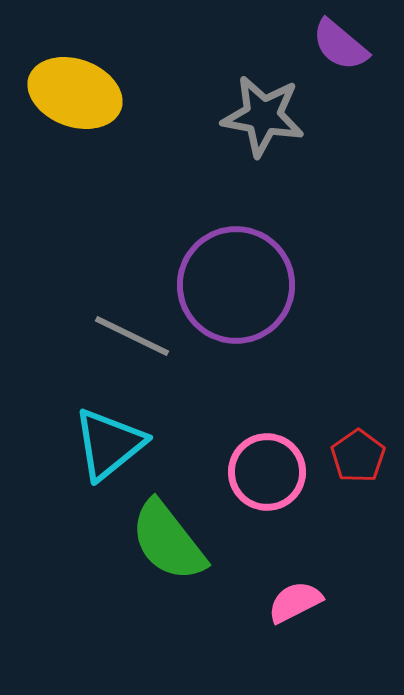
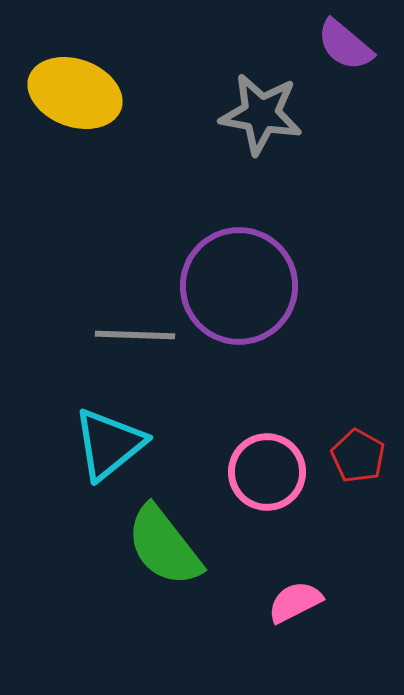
purple semicircle: moved 5 px right
gray star: moved 2 px left, 2 px up
purple circle: moved 3 px right, 1 px down
gray line: moved 3 px right, 1 px up; rotated 24 degrees counterclockwise
red pentagon: rotated 8 degrees counterclockwise
green semicircle: moved 4 px left, 5 px down
